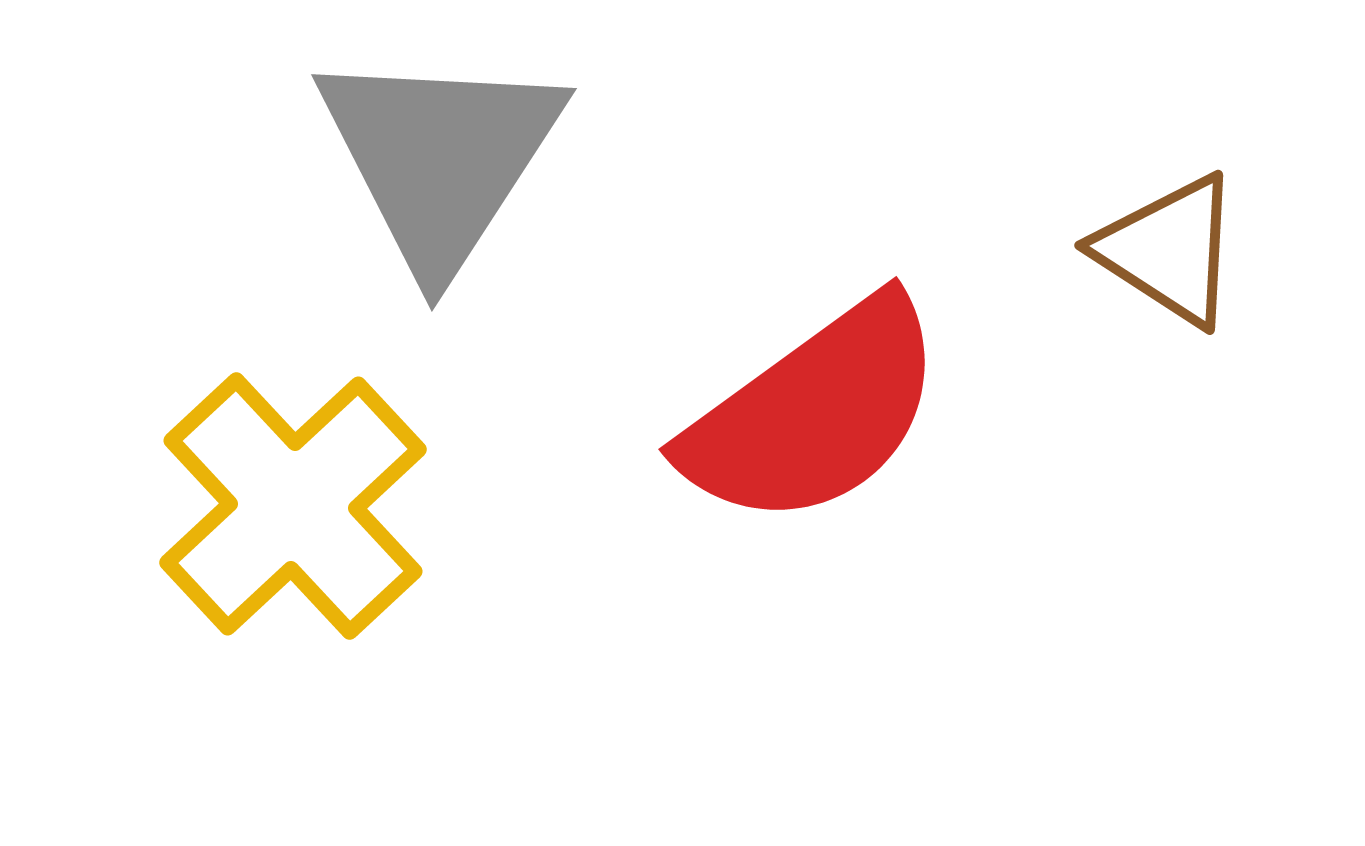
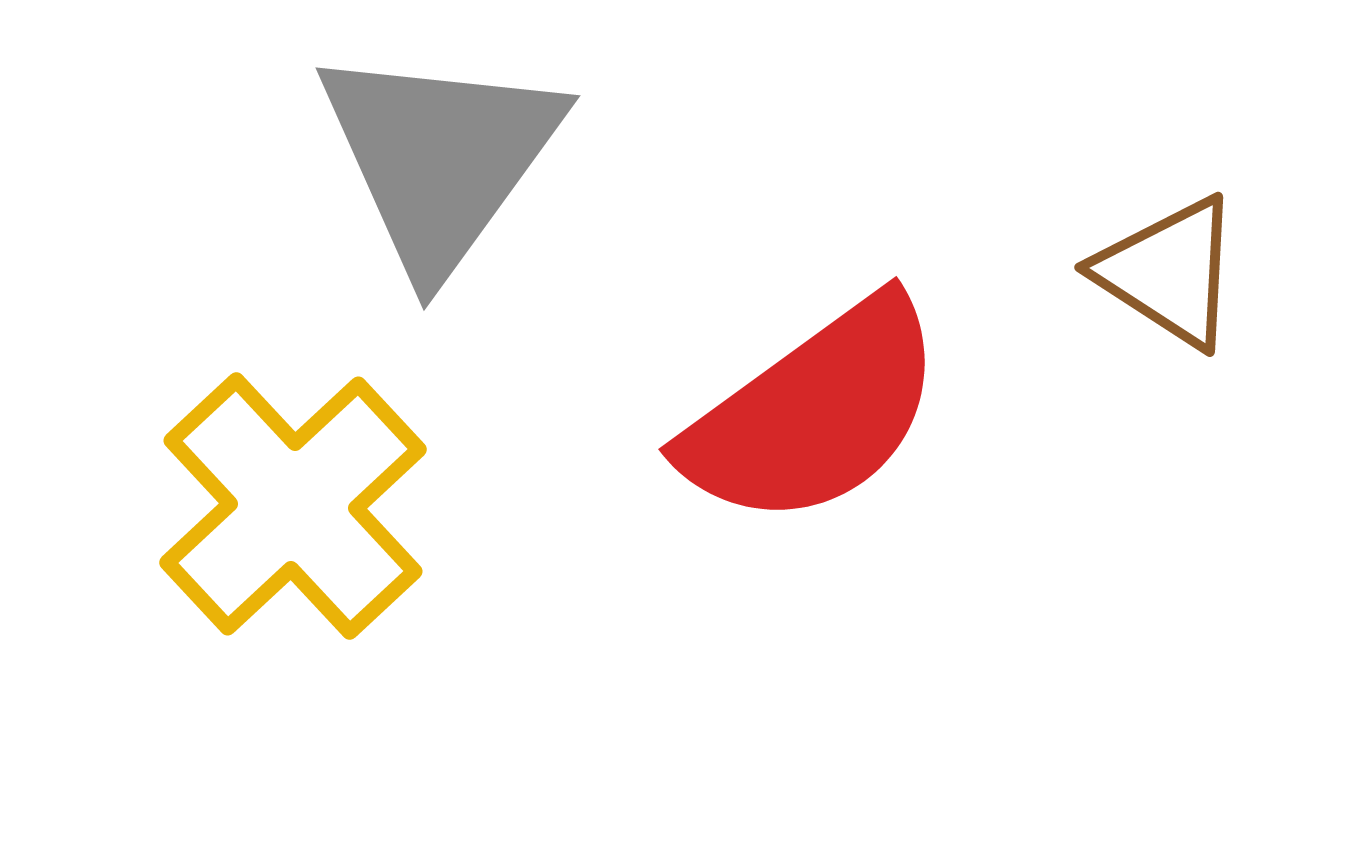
gray triangle: rotated 3 degrees clockwise
brown triangle: moved 22 px down
